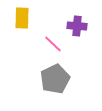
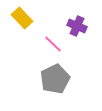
yellow rectangle: rotated 45 degrees counterclockwise
purple cross: rotated 18 degrees clockwise
